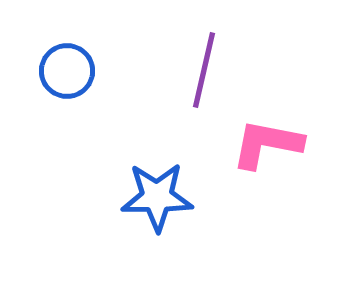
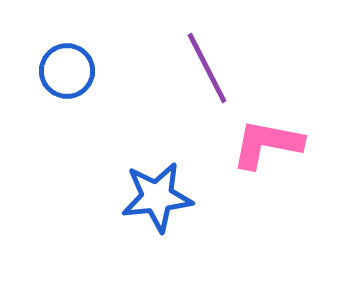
purple line: moved 3 px right, 2 px up; rotated 40 degrees counterclockwise
blue star: rotated 6 degrees counterclockwise
